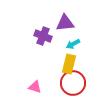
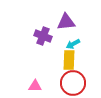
purple triangle: moved 1 px right, 1 px up
yellow rectangle: moved 4 px up; rotated 12 degrees counterclockwise
pink triangle: moved 1 px up; rotated 16 degrees counterclockwise
